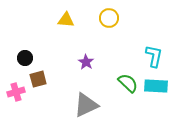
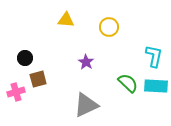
yellow circle: moved 9 px down
